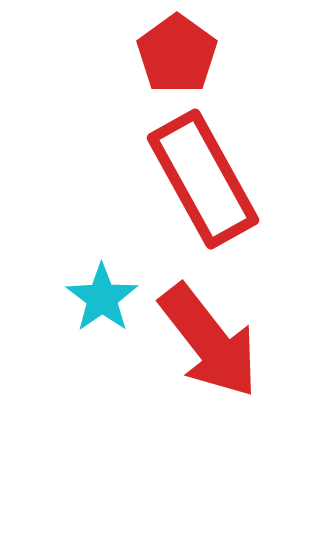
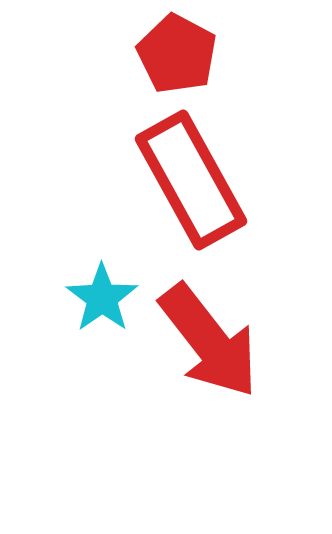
red pentagon: rotated 8 degrees counterclockwise
red rectangle: moved 12 px left, 1 px down
